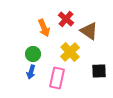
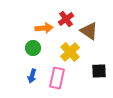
red cross: rotated 14 degrees clockwise
orange arrow: rotated 72 degrees counterclockwise
green circle: moved 6 px up
blue arrow: moved 1 px right, 4 px down
